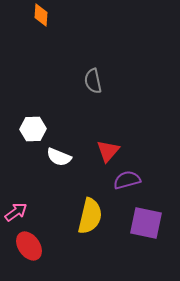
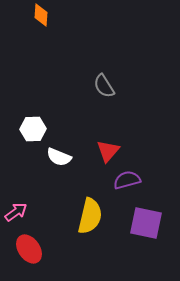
gray semicircle: moved 11 px right, 5 px down; rotated 20 degrees counterclockwise
red ellipse: moved 3 px down
